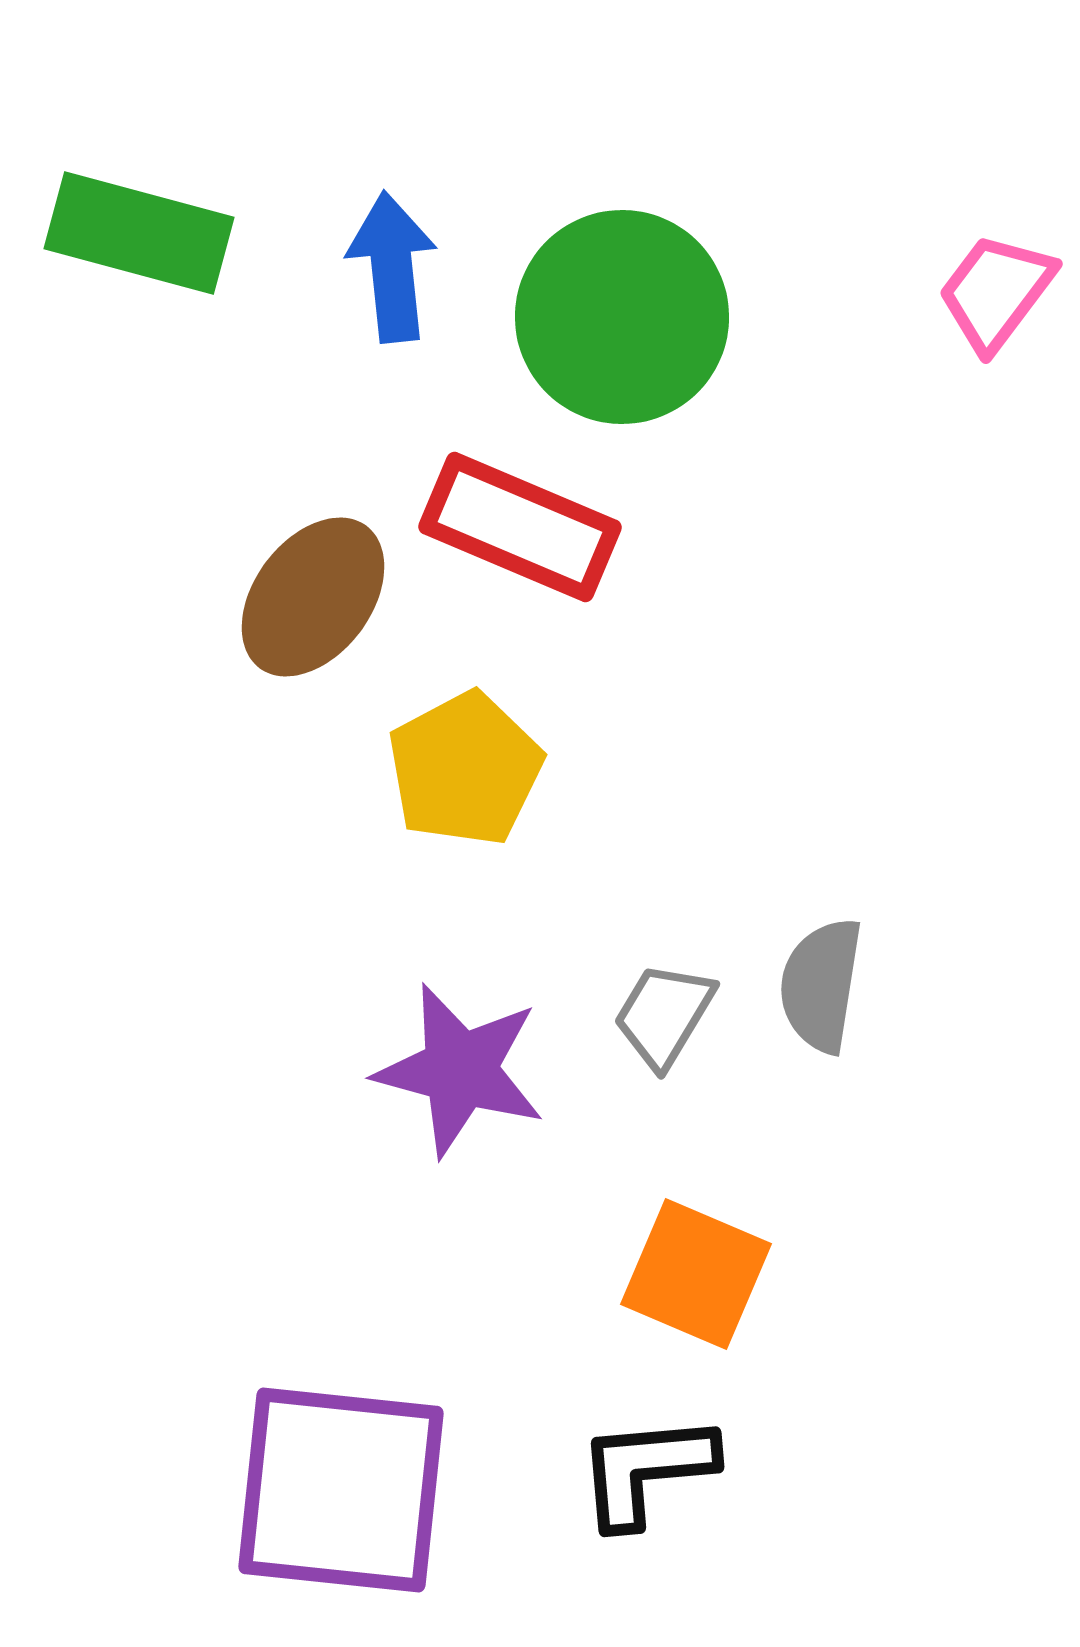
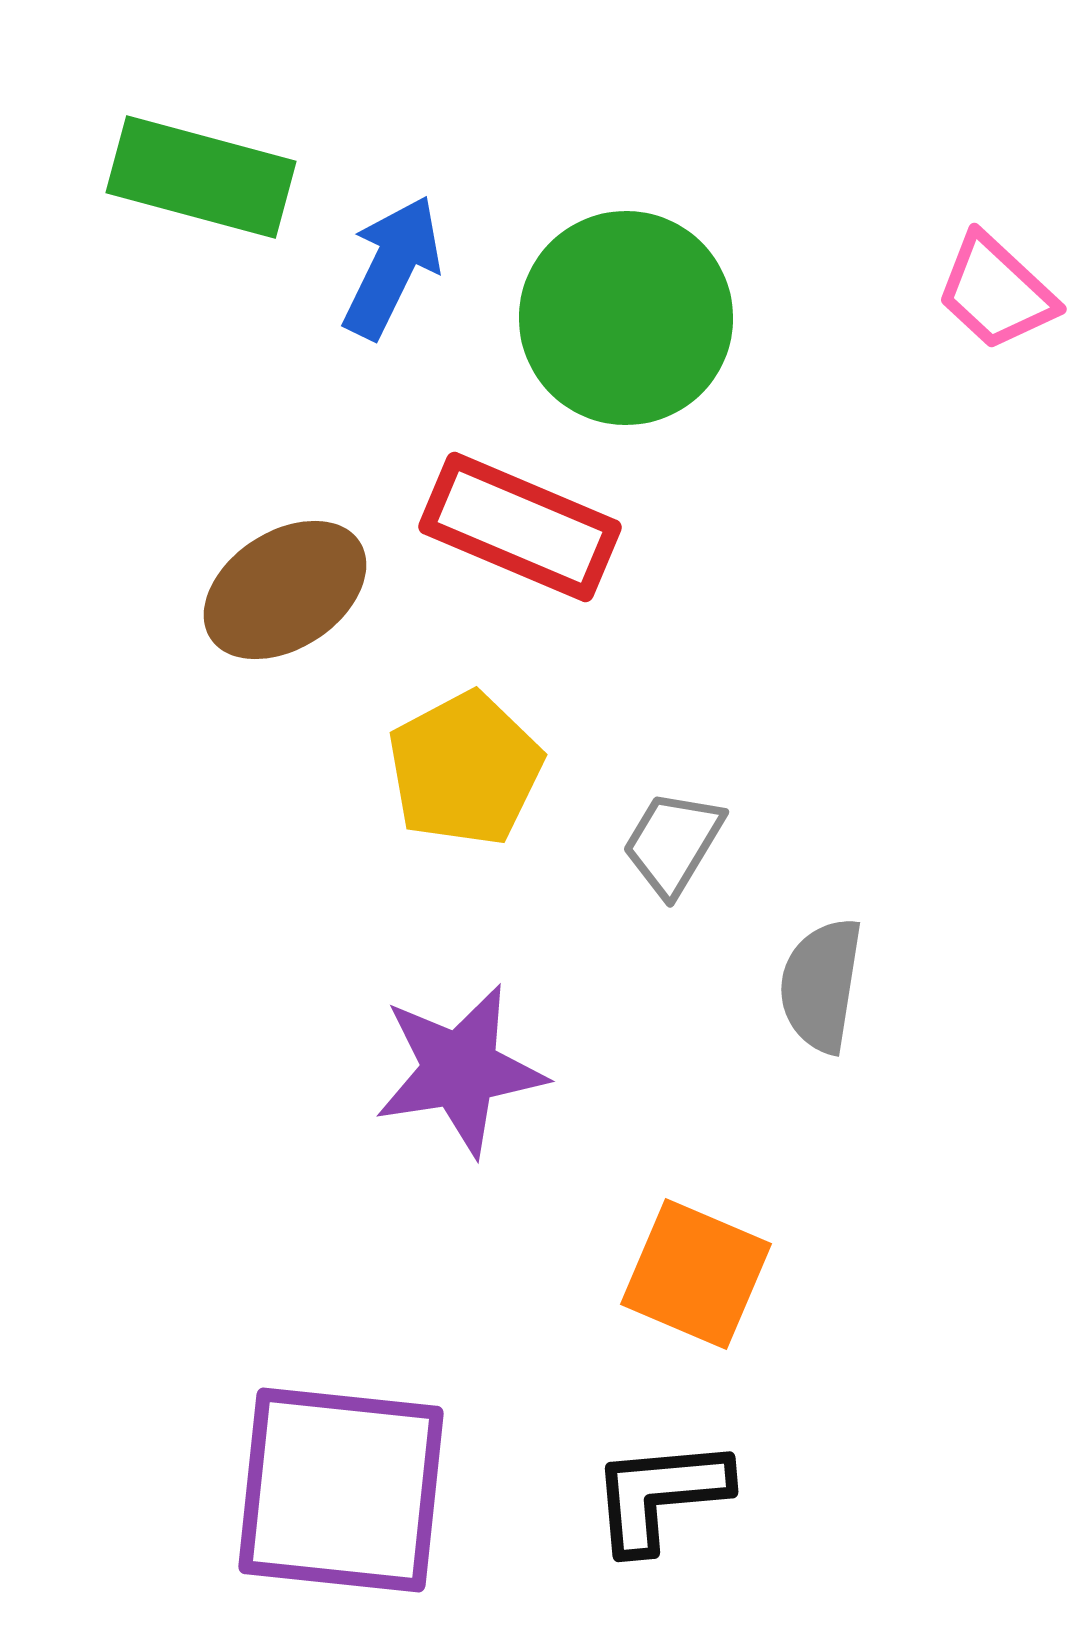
green rectangle: moved 62 px right, 56 px up
blue arrow: rotated 32 degrees clockwise
pink trapezoid: rotated 84 degrees counterclockwise
green circle: moved 4 px right, 1 px down
brown ellipse: moved 28 px left, 7 px up; rotated 20 degrees clockwise
gray trapezoid: moved 9 px right, 172 px up
purple star: rotated 24 degrees counterclockwise
black L-shape: moved 14 px right, 25 px down
